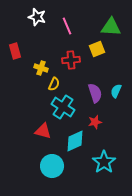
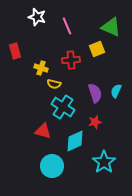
green triangle: rotated 20 degrees clockwise
yellow semicircle: rotated 80 degrees clockwise
